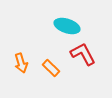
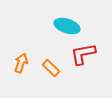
red L-shape: rotated 72 degrees counterclockwise
orange arrow: rotated 144 degrees counterclockwise
